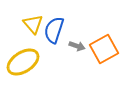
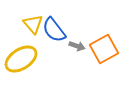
blue semicircle: rotated 56 degrees counterclockwise
yellow ellipse: moved 2 px left, 3 px up
